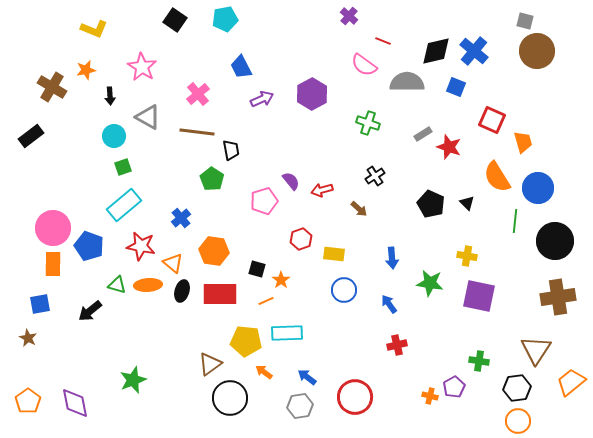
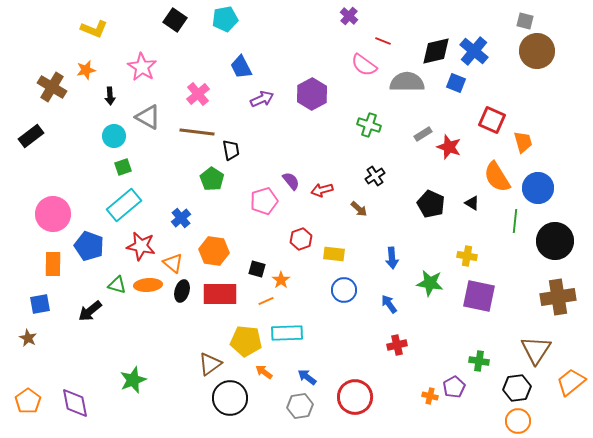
blue square at (456, 87): moved 4 px up
green cross at (368, 123): moved 1 px right, 2 px down
black triangle at (467, 203): moved 5 px right; rotated 14 degrees counterclockwise
pink circle at (53, 228): moved 14 px up
